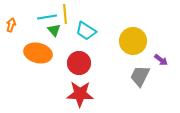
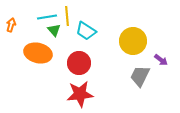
yellow line: moved 2 px right, 2 px down
red star: rotated 8 degrees counterclockwise
